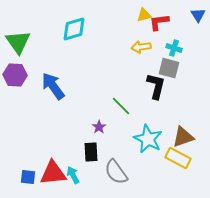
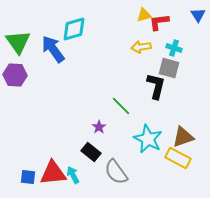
blue arrow: moved 37 px up
black rectangle: rotated 48 degrees counterclockwise
